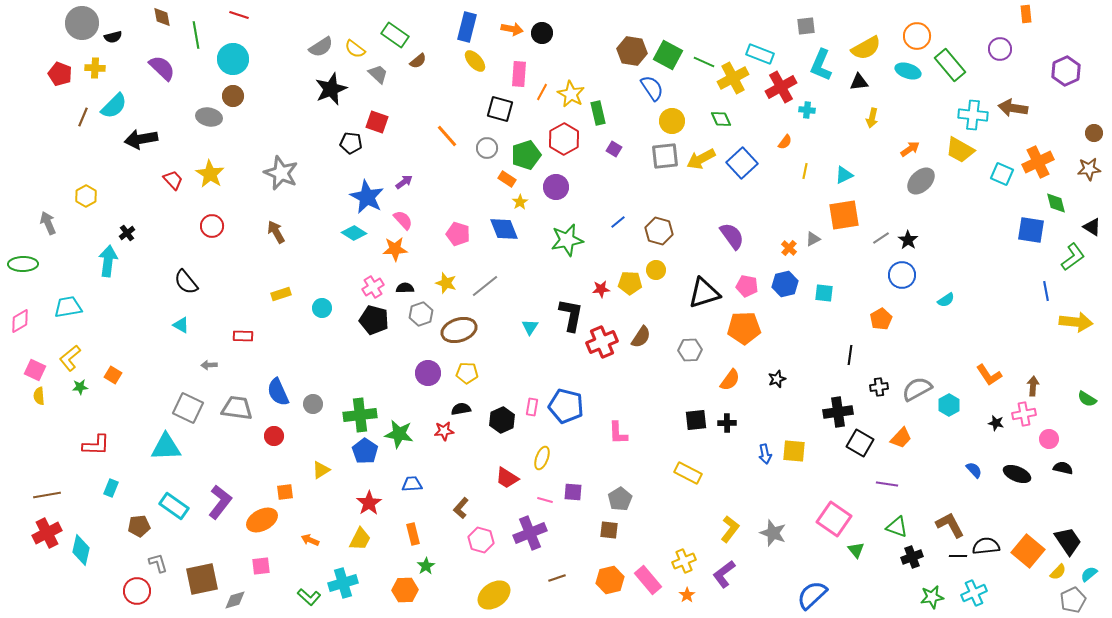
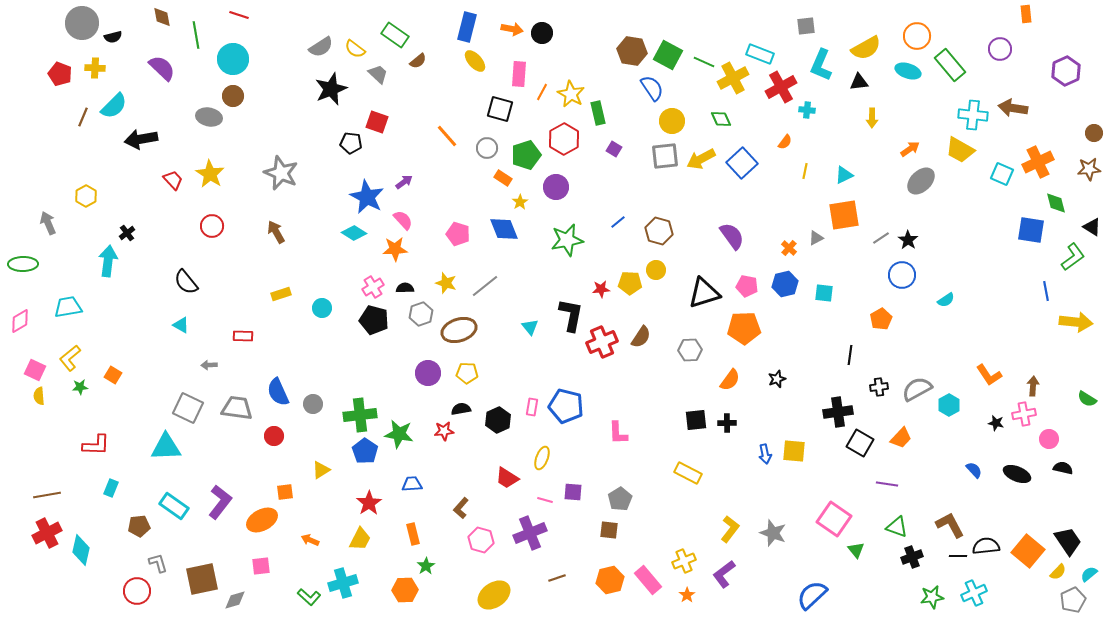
yellow arrow at (872, 118): rotated 12 degrees counterclockwise
orange rectangle at (507, 179): moved 4 px left, 1 px up
gray triangle at (813, 239): moved 3 px right, 1 px up
cyan triangle at (530, 327): rotated 12 degrees counterclockwise
black hexagon at (502, 420): moved 4 px left
